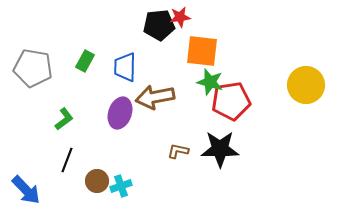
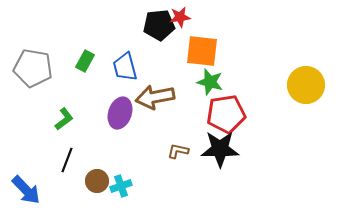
blue trapezoid: rotated 16 degrees counterclockwise
red pentagon: moved 5 px left, 13 px down
